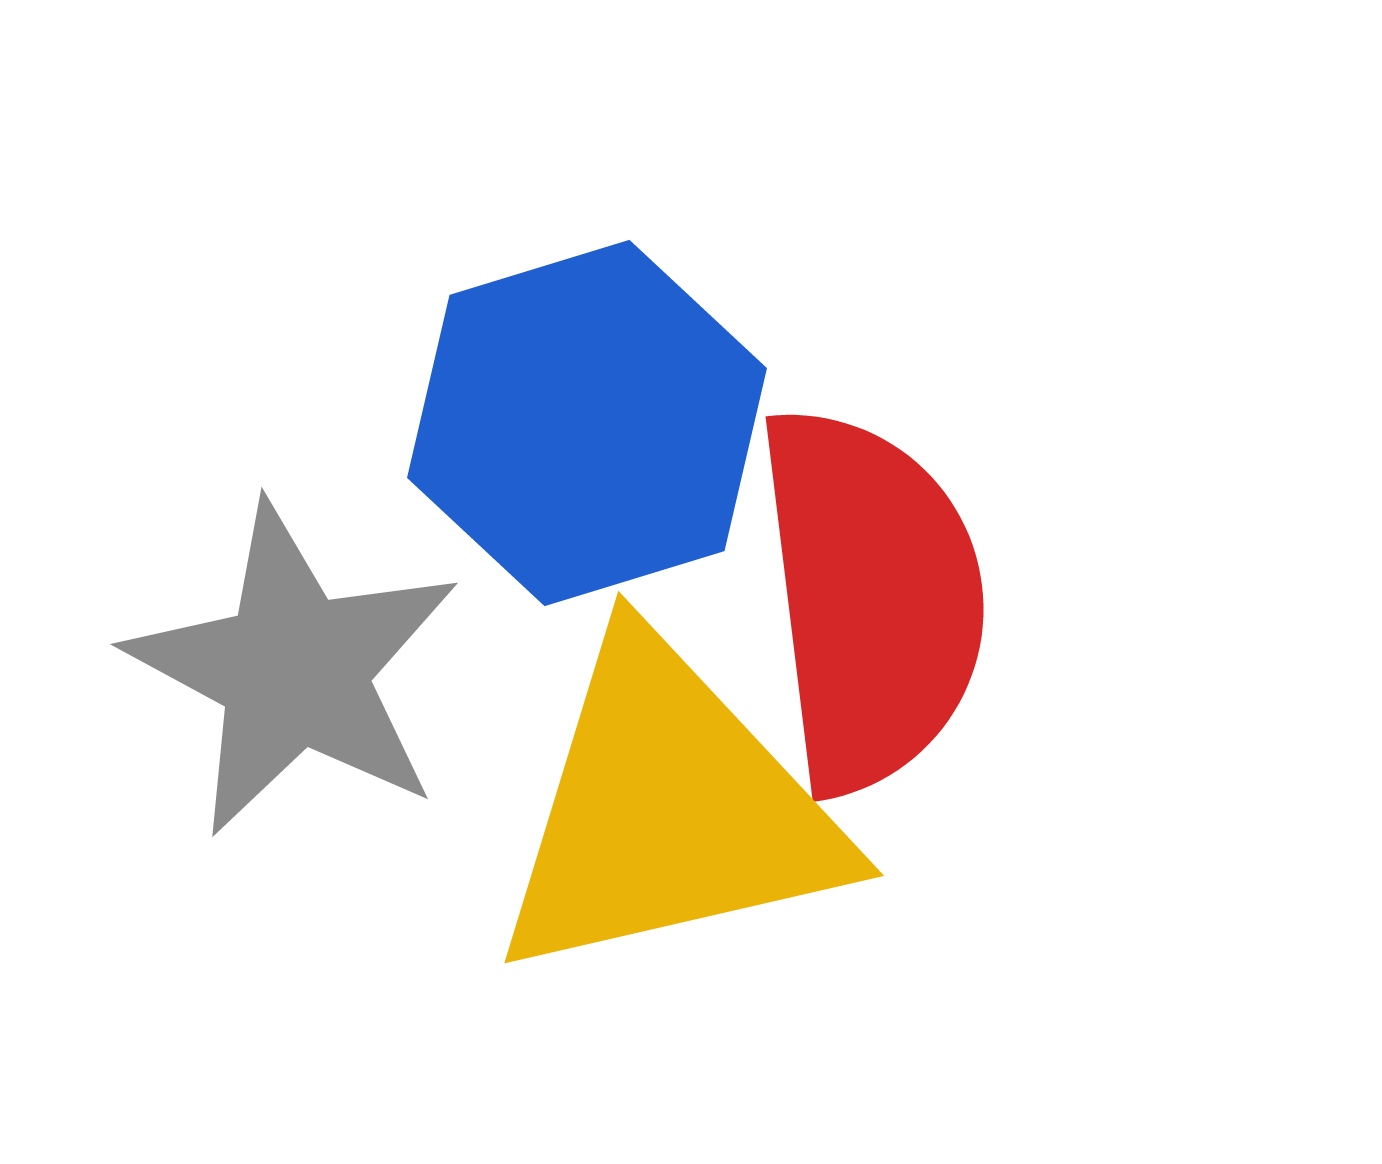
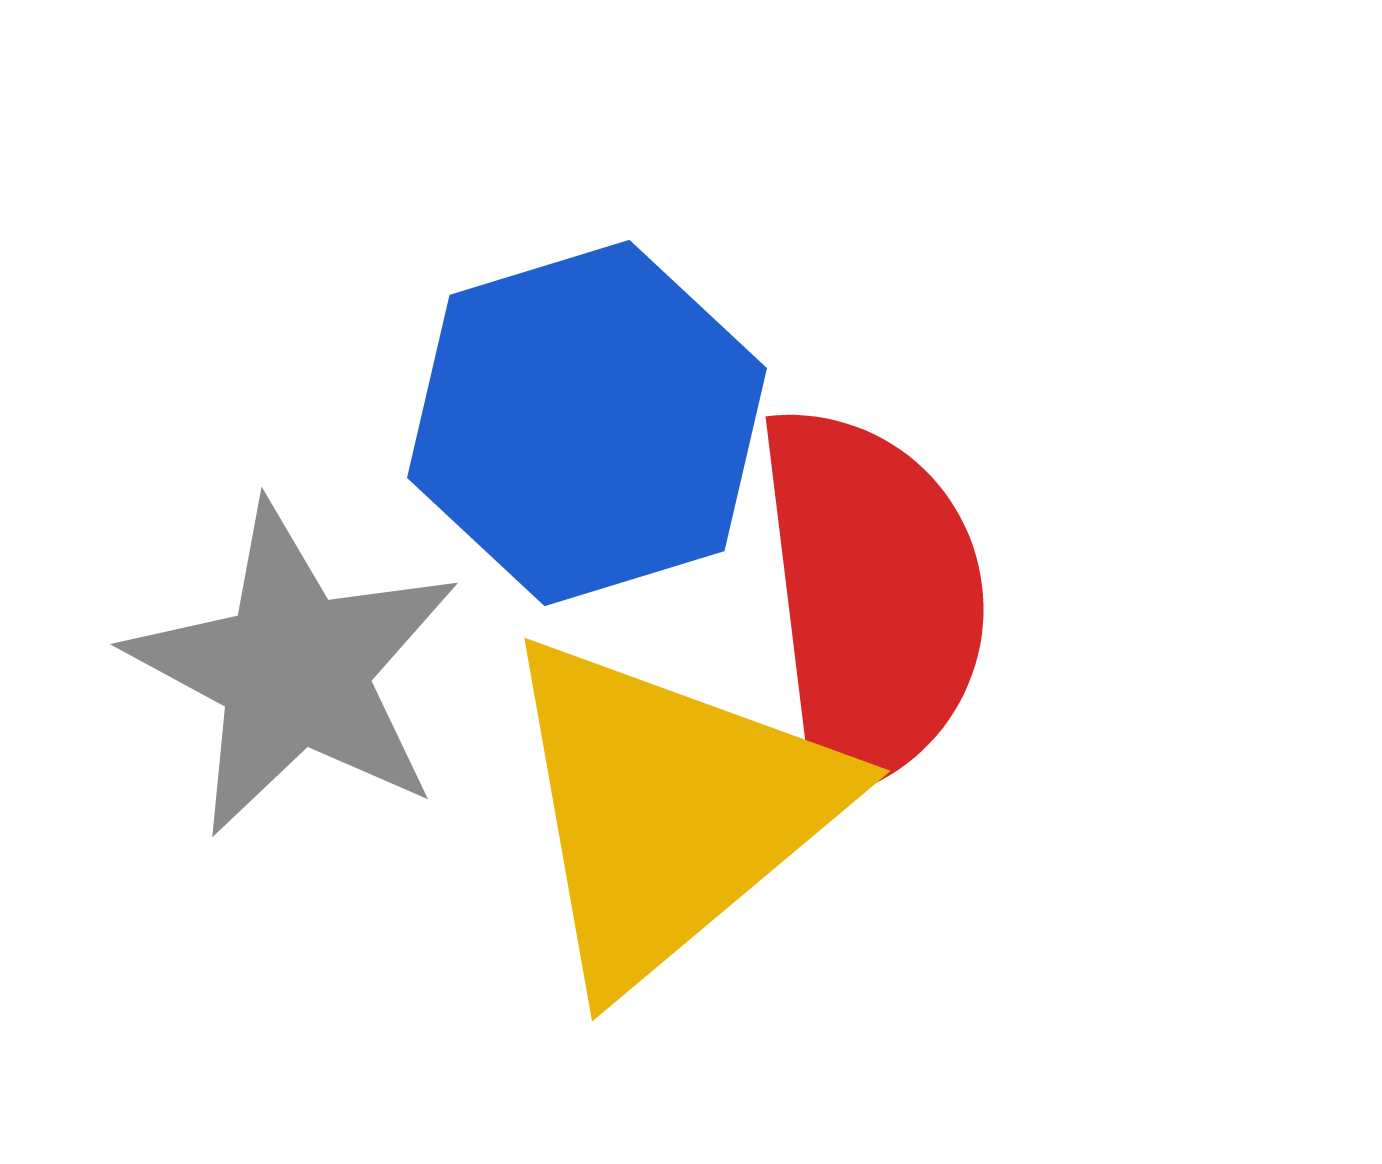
yellow triangle: rotated 27 degrees counterclockwise
